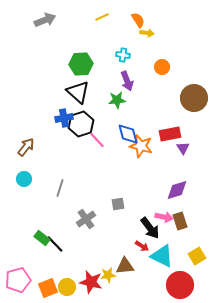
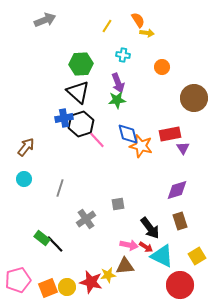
yellow line: moved 5 px right, 9 px down; rotated 32 degrees counterclockwise
purple arrow: moved 9 px left, 2 px down
pink arrow: moved 35 px left, 28 px down
red arrow: moved 4 px right, 1 px down
